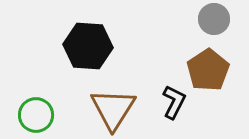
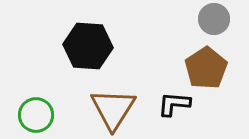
brown pentagon: moved 2 px left, 2 px up
black L-shape: moved 2 px down; rotated 112 degrees counterclockwise
